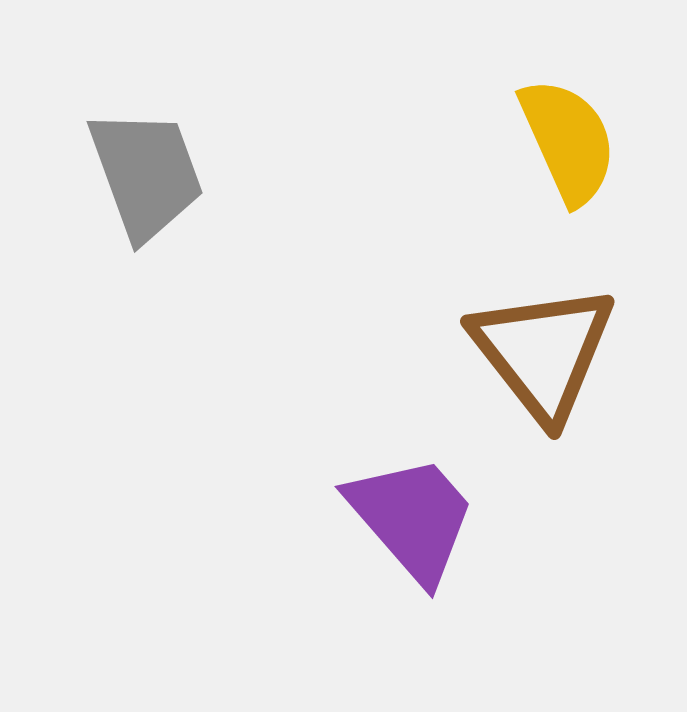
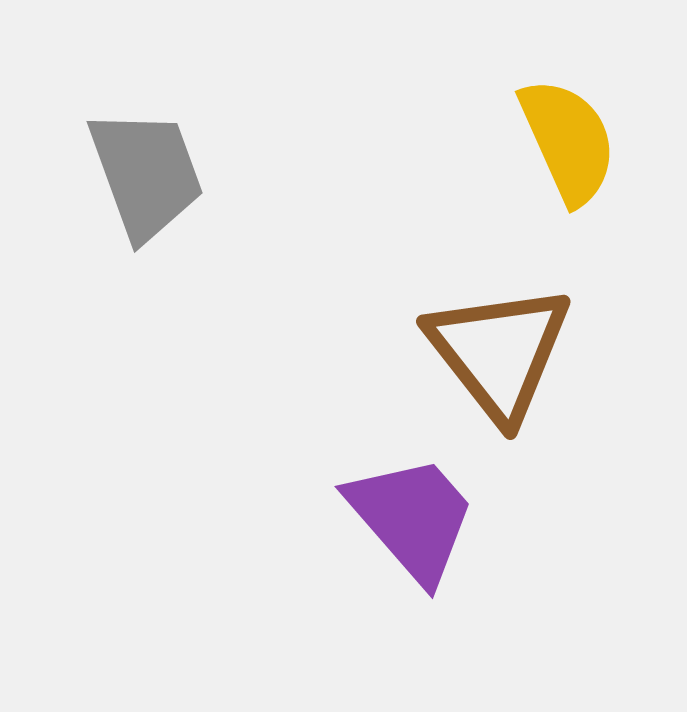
brown triangle: moved 44 px left
